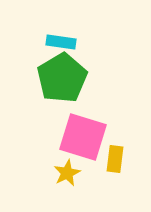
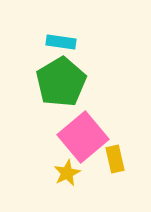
green pentagon: moved 1 px left, 4 px down
pink square: rotated 33 degrees clockwise
yellow rectangle: rotated 20 degrees counterclockwise
